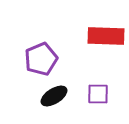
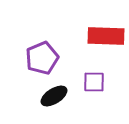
purple pentagon: moved 1 px right, 1 px up
purple square: moved 4 px left, 12 px up
